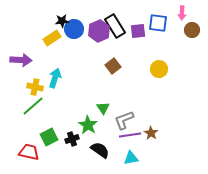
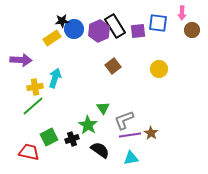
yellow cross: rotated 21 degrees counterclockwise
